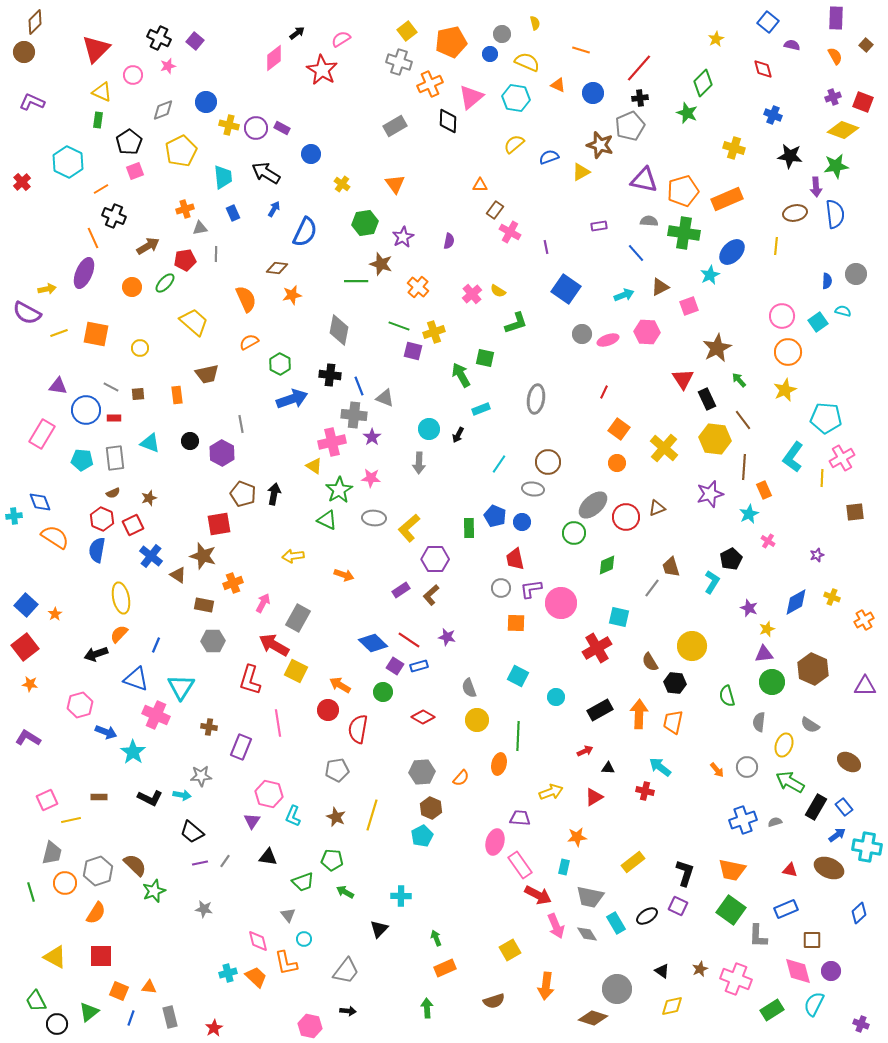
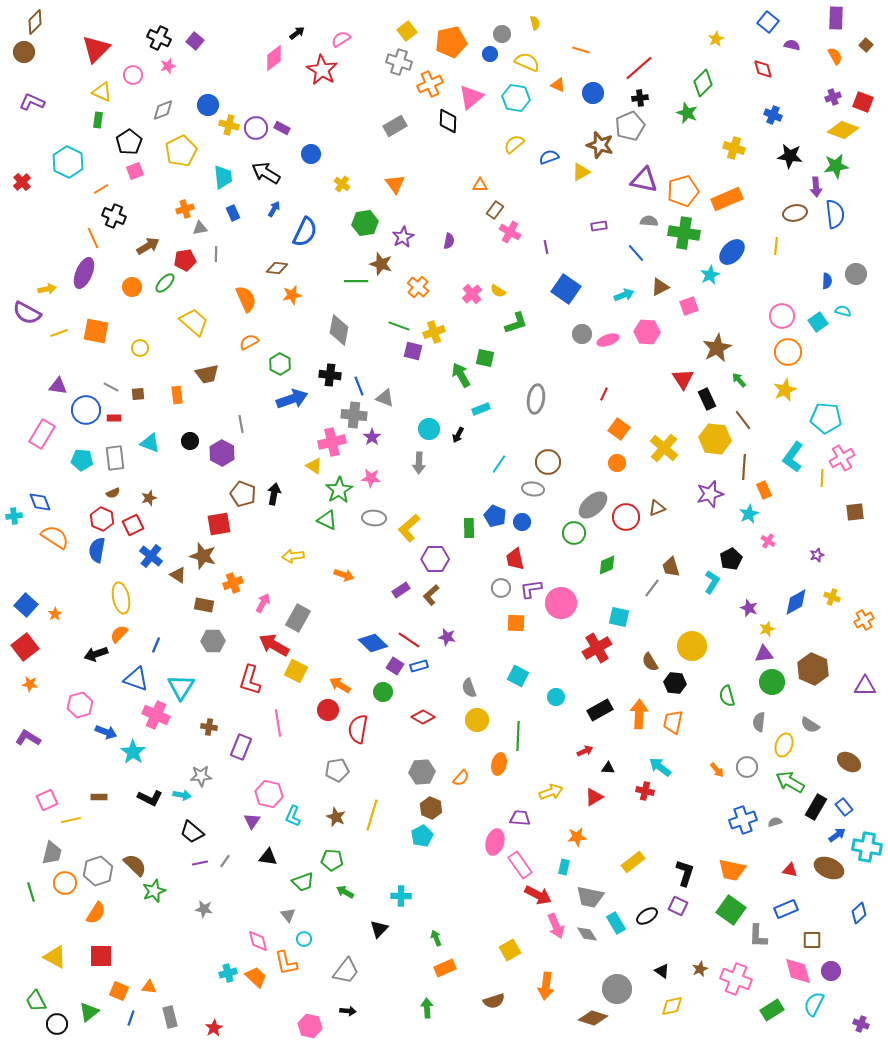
red line at (639, 68): rotated 8 degrees clockwise
blue circle at (206, 102): moved 2 px right, 3 px down
orange square at (96, 334): moved 3 px up
red line at (604, 392): moved 2 px down
